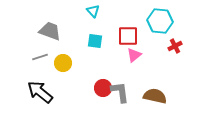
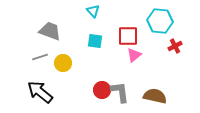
red circle: moved 1 px left, 2 px down
